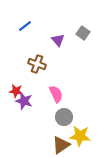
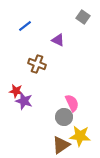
gray square: moved 16 px up
purple triangle: rotated 24 degrees counterclockwise
pink semicircle: moved 16 px right, 9 px down
